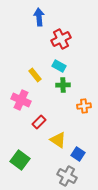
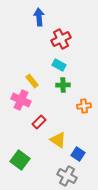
cyan rectangle: moved 1 px up
yellow rectangle: moved 3 px left, 6 px down
